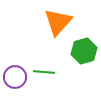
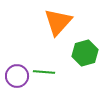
green hexagon: moved 1 px right, 2 px down
purple circle: moved 2 px right, 1 px up
